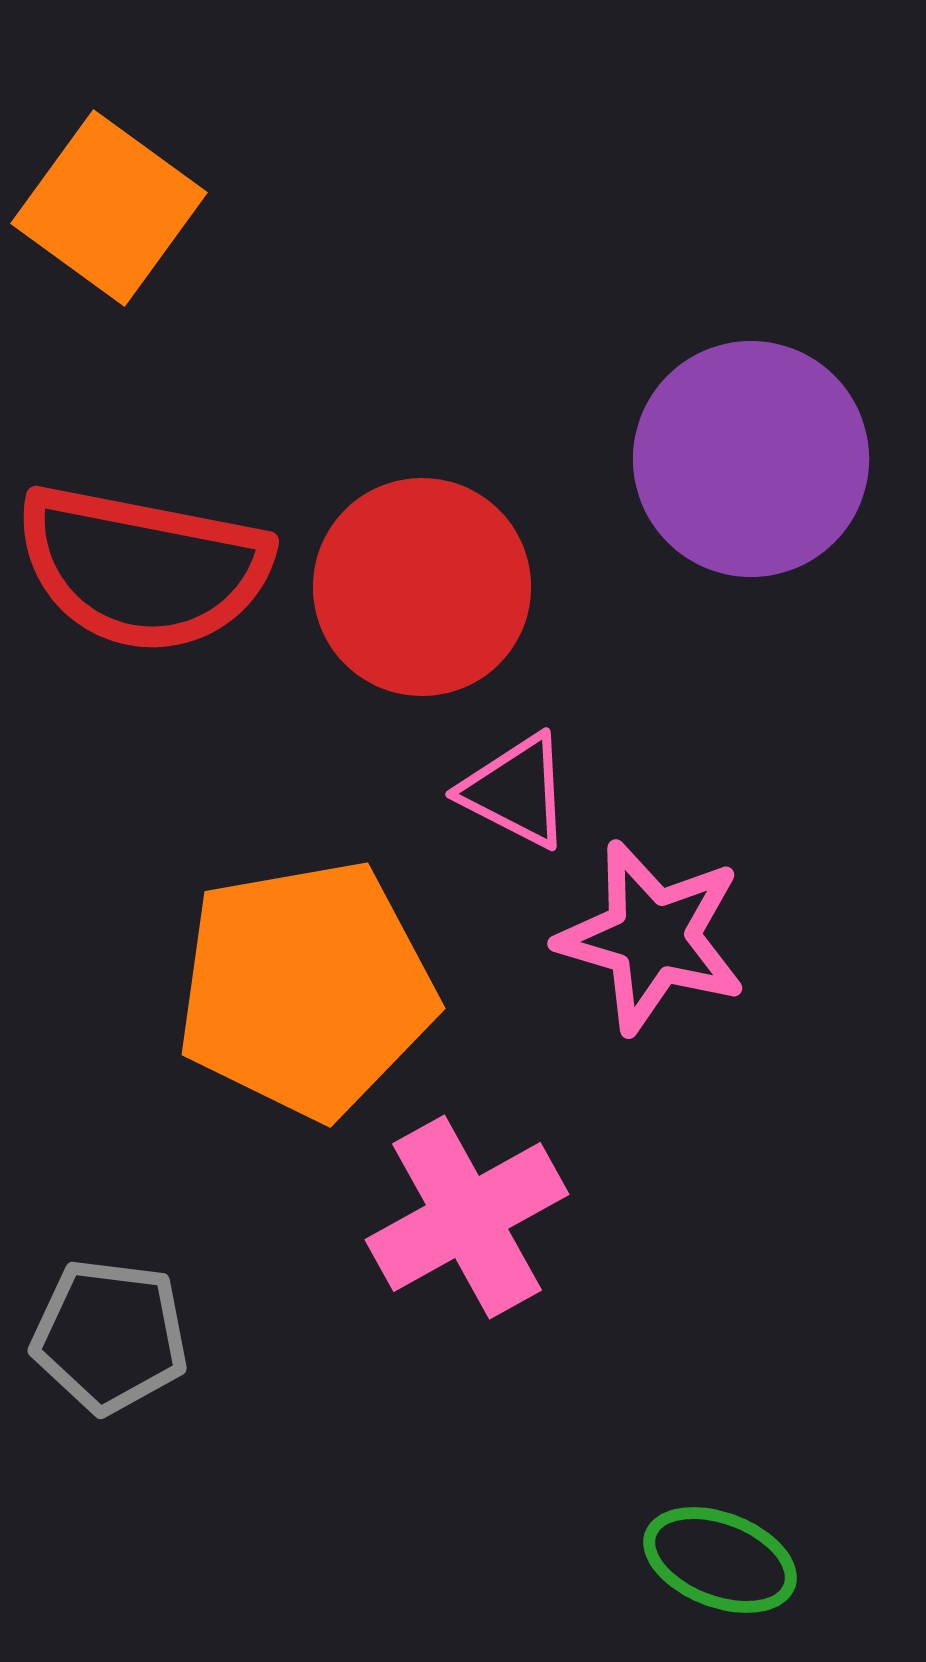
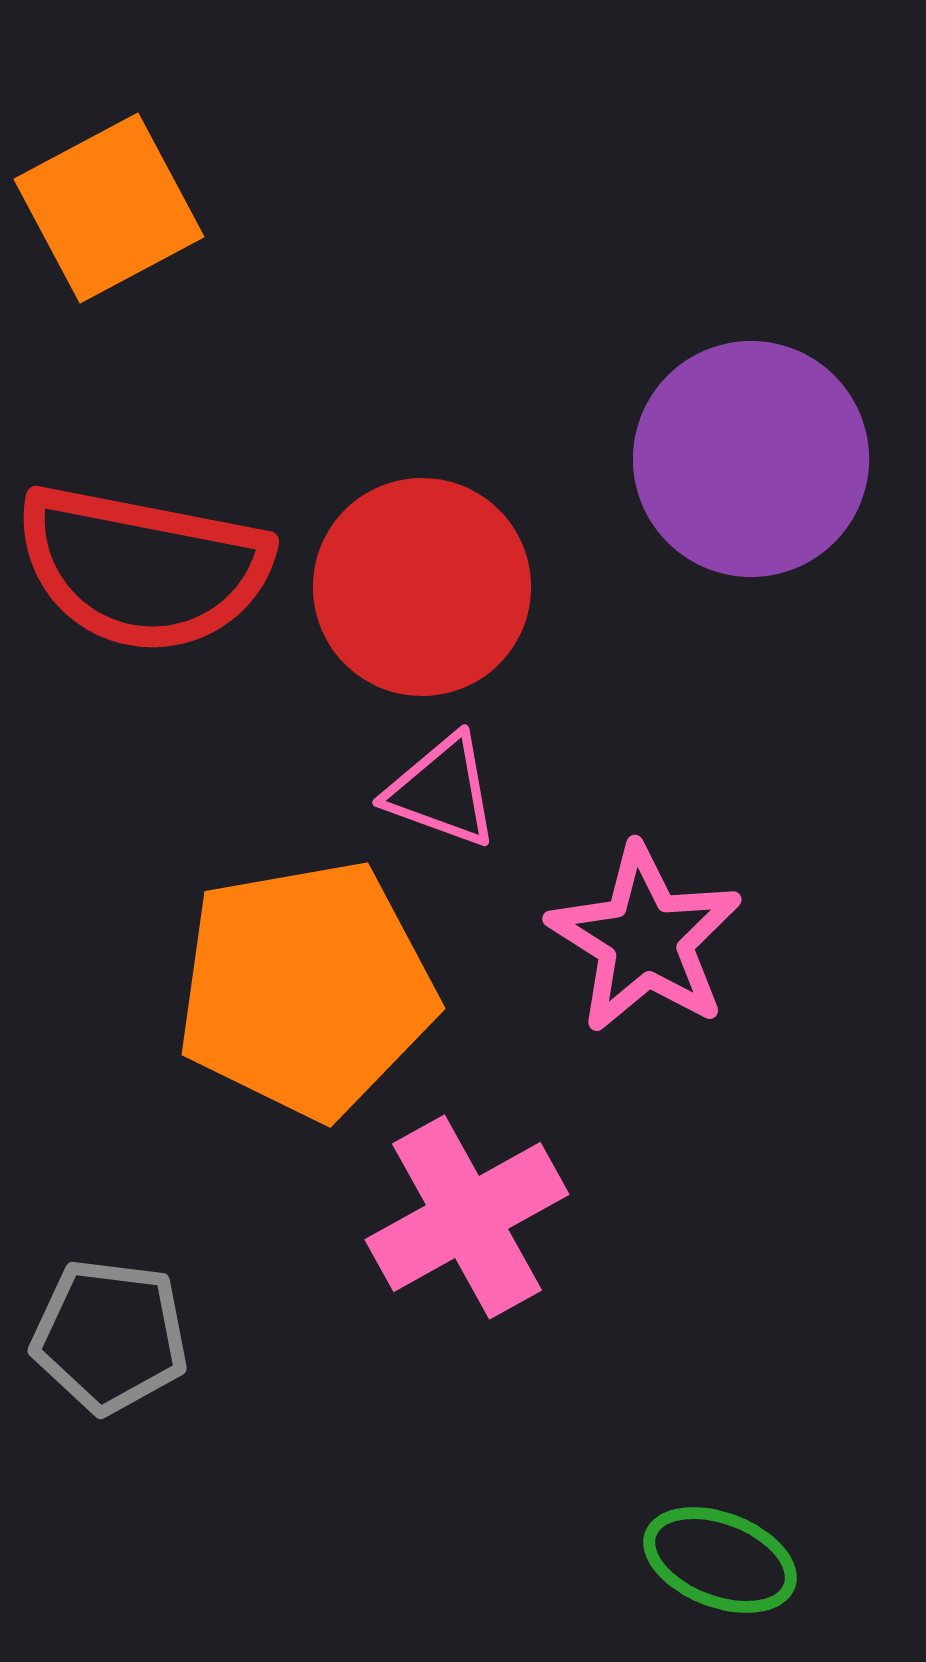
orange square: rotated 26 degrees clockwise
pink triangle: moved 74 px left; rotated 7 degrees counterclockwise
pink star: moved 7 px left, 2 px down; rotated 16 degrees clockwise
